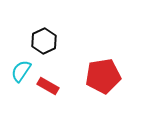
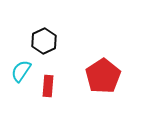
red pentagon: rotated 24 degrees counterclockwise
red rectangle: rotated 65 degrees clockwise
